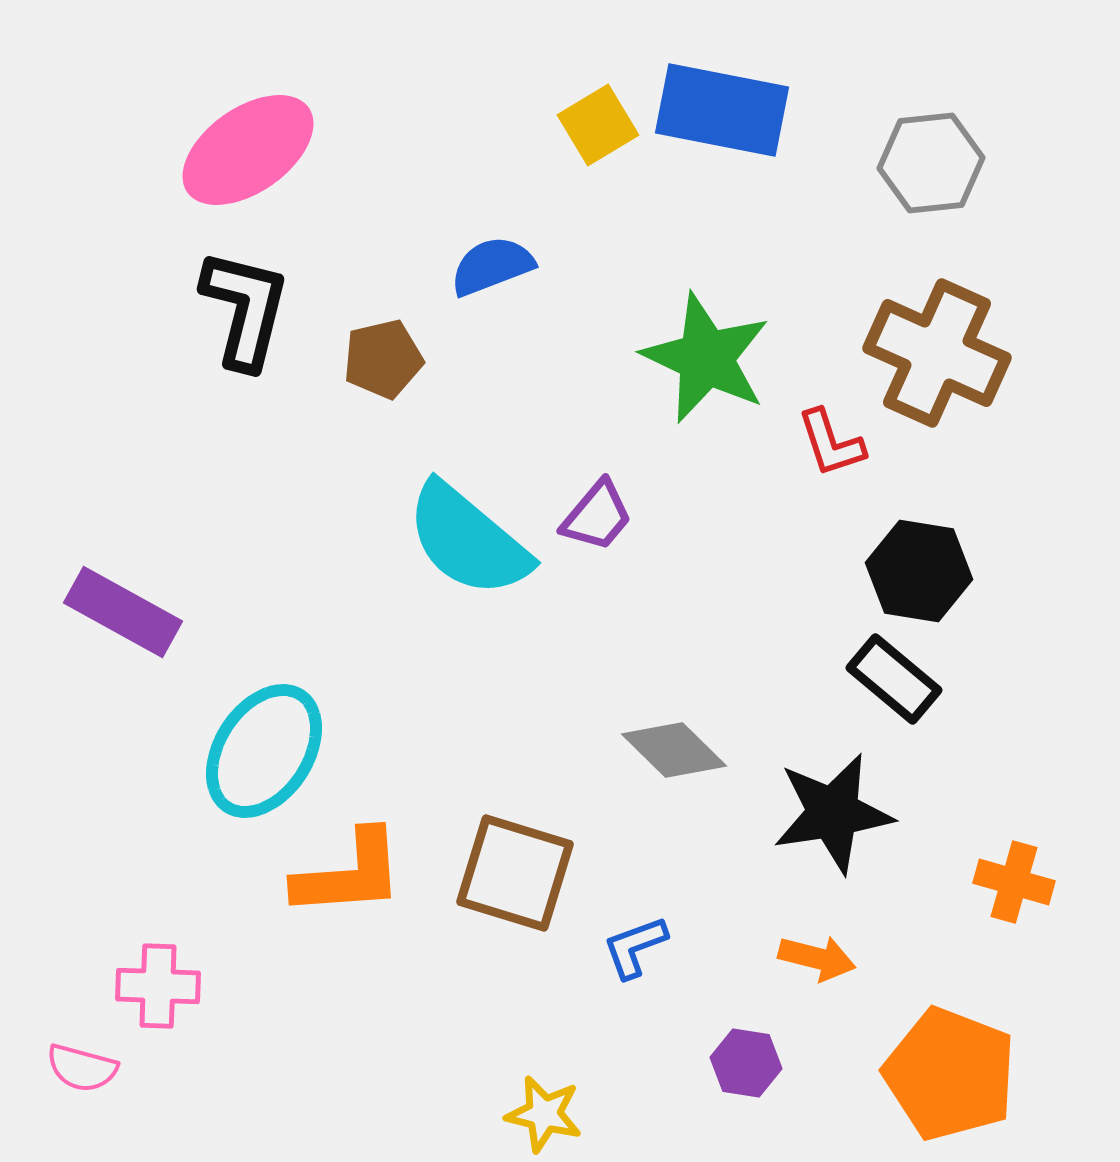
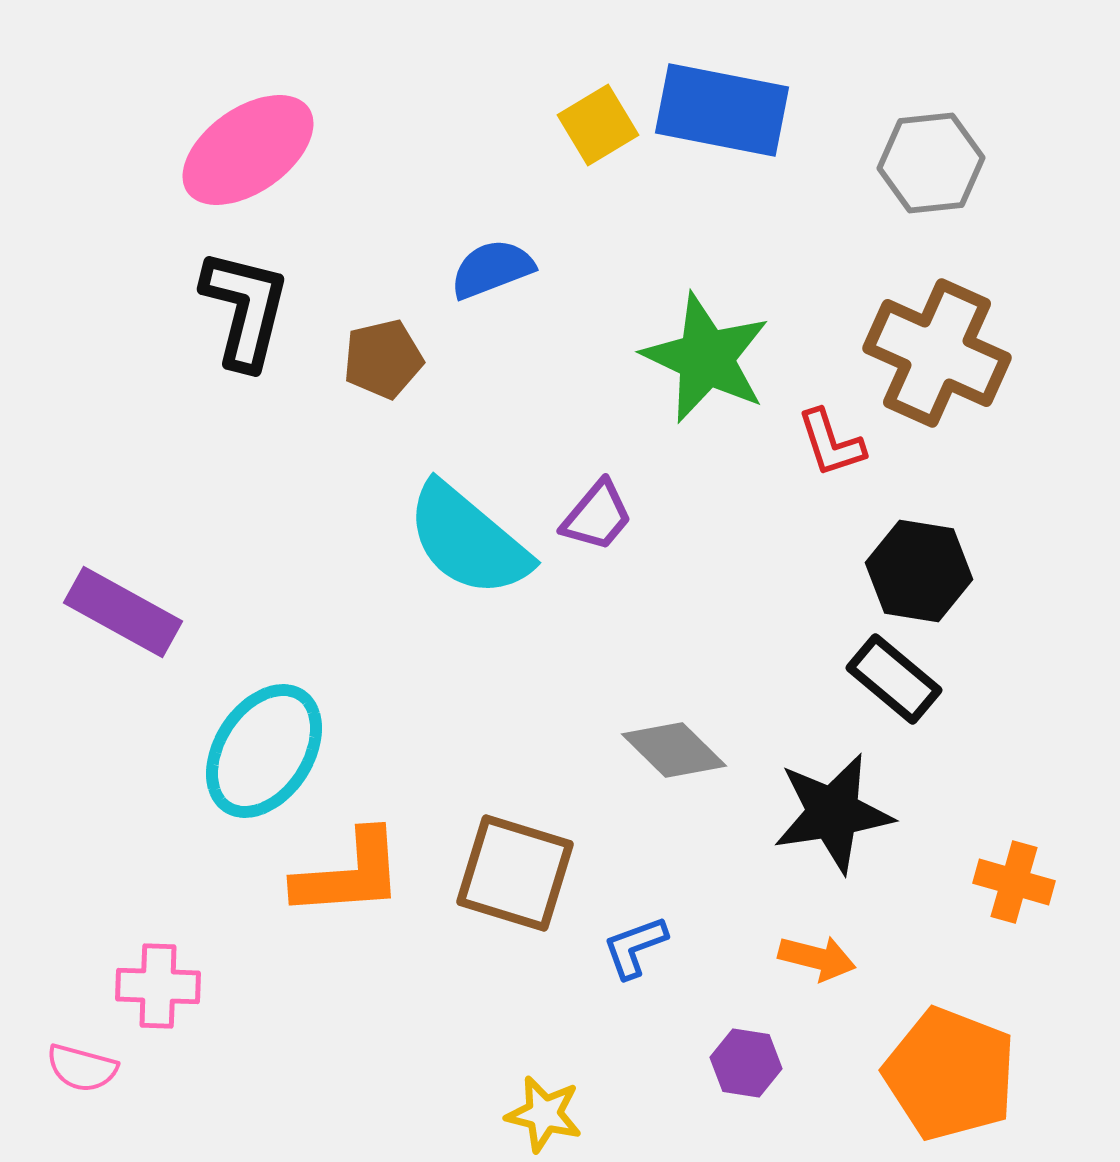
blue semicircle: moved 3 px down
